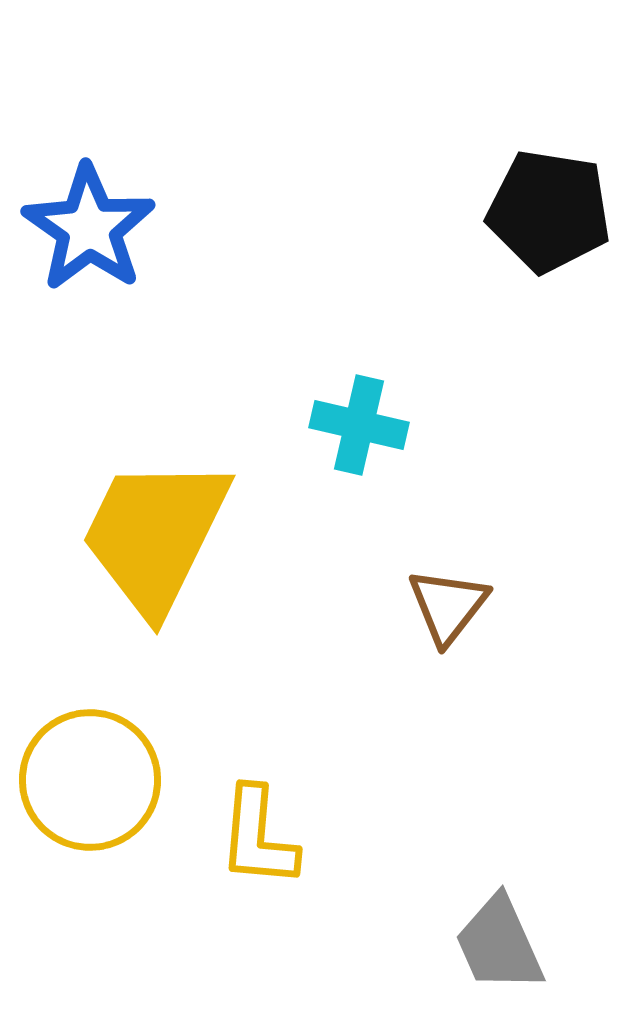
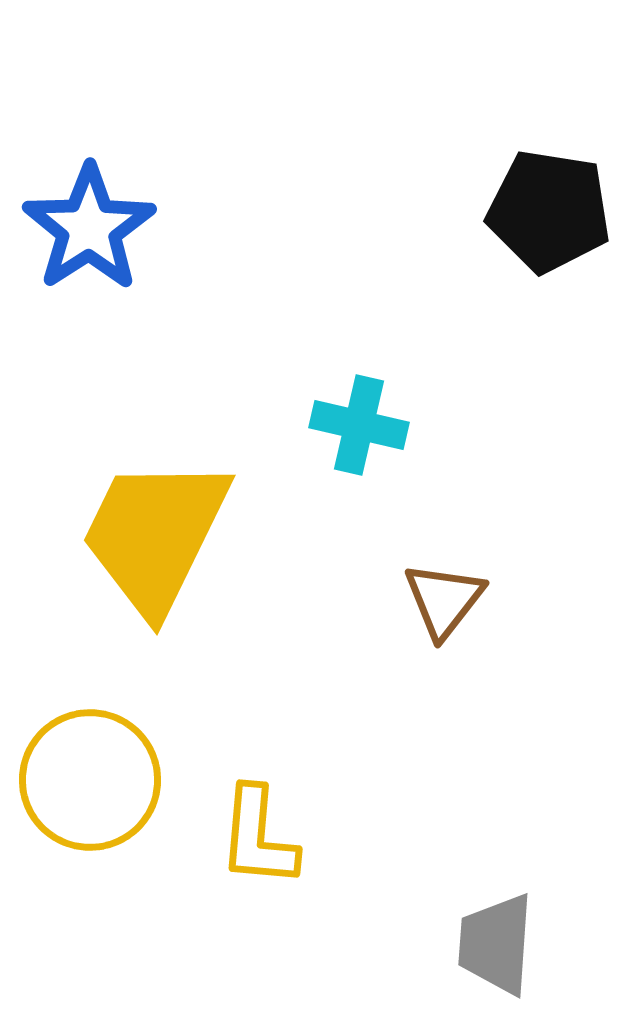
blue star: rotated 4 degrees clockwise
brown triangle: moved 4 px left, 6 px up
gray trapezoid: moved 3 px left; rotated 28 degrees clockwise
